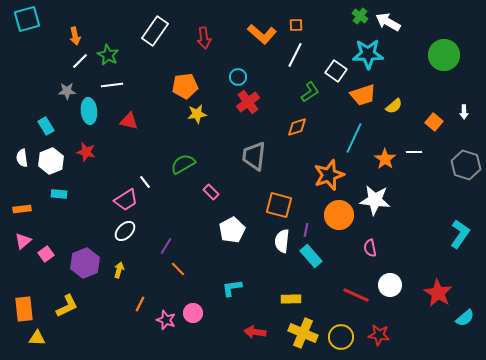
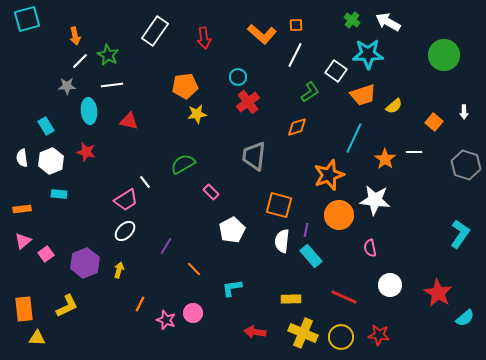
green cross at (360, 16): moved 8 px left, 4 px down
gray star at (67, 91): moved 5 px up
orange line at (178, 269): moved 16 px right
red line at (356, 295): moved 12 px left, 2 px down
